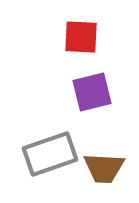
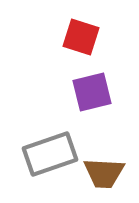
red square: rotated 15 degrees clockwise
brown trapezoid: moved 5 px down
